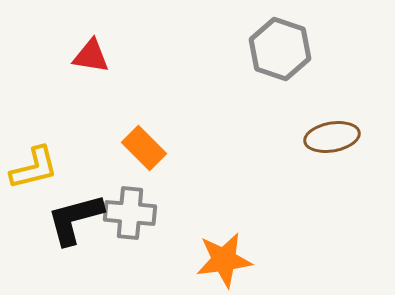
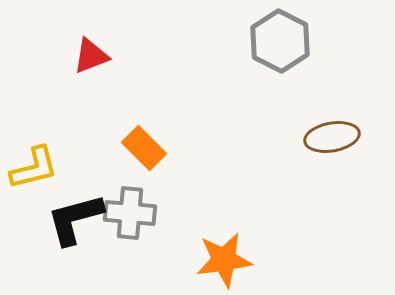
gray hexagon: moved 8 px up; rotated 8 degrees clockwise
red triangle: rotated 30 degrees counterclockwise
